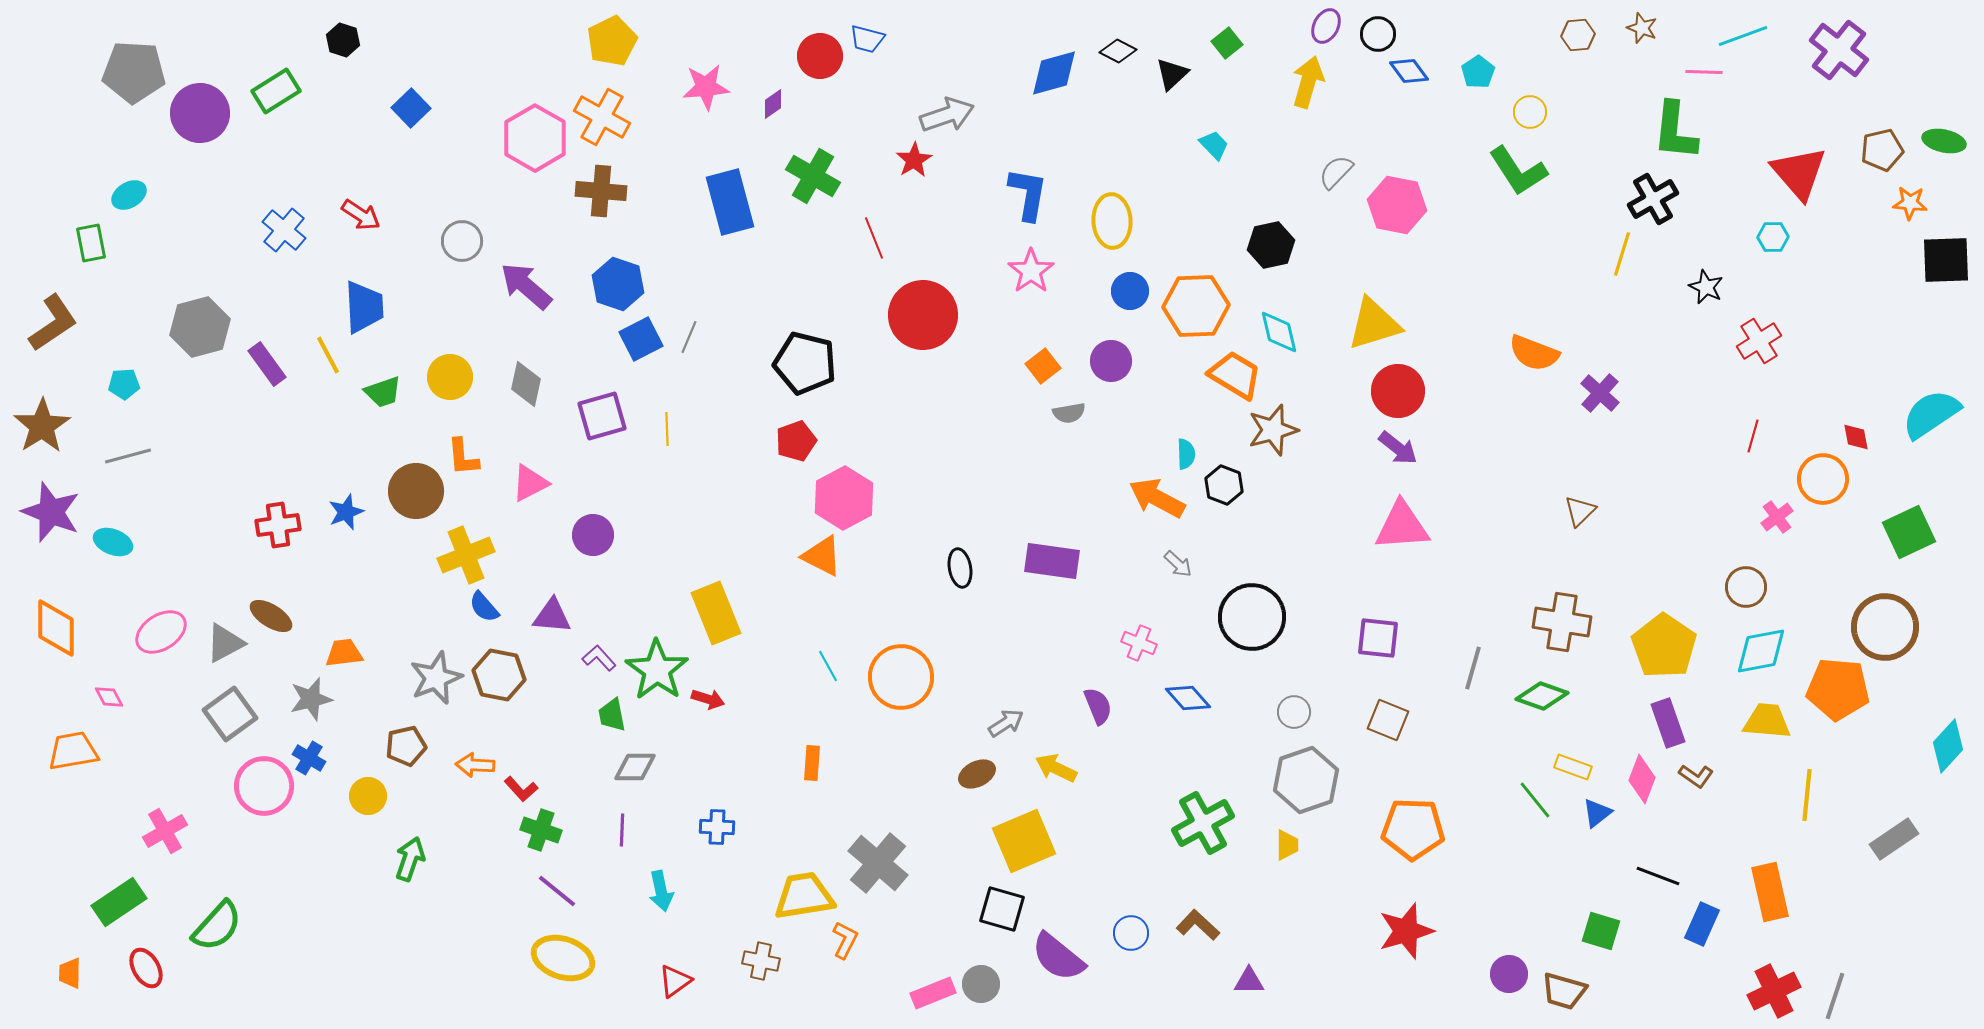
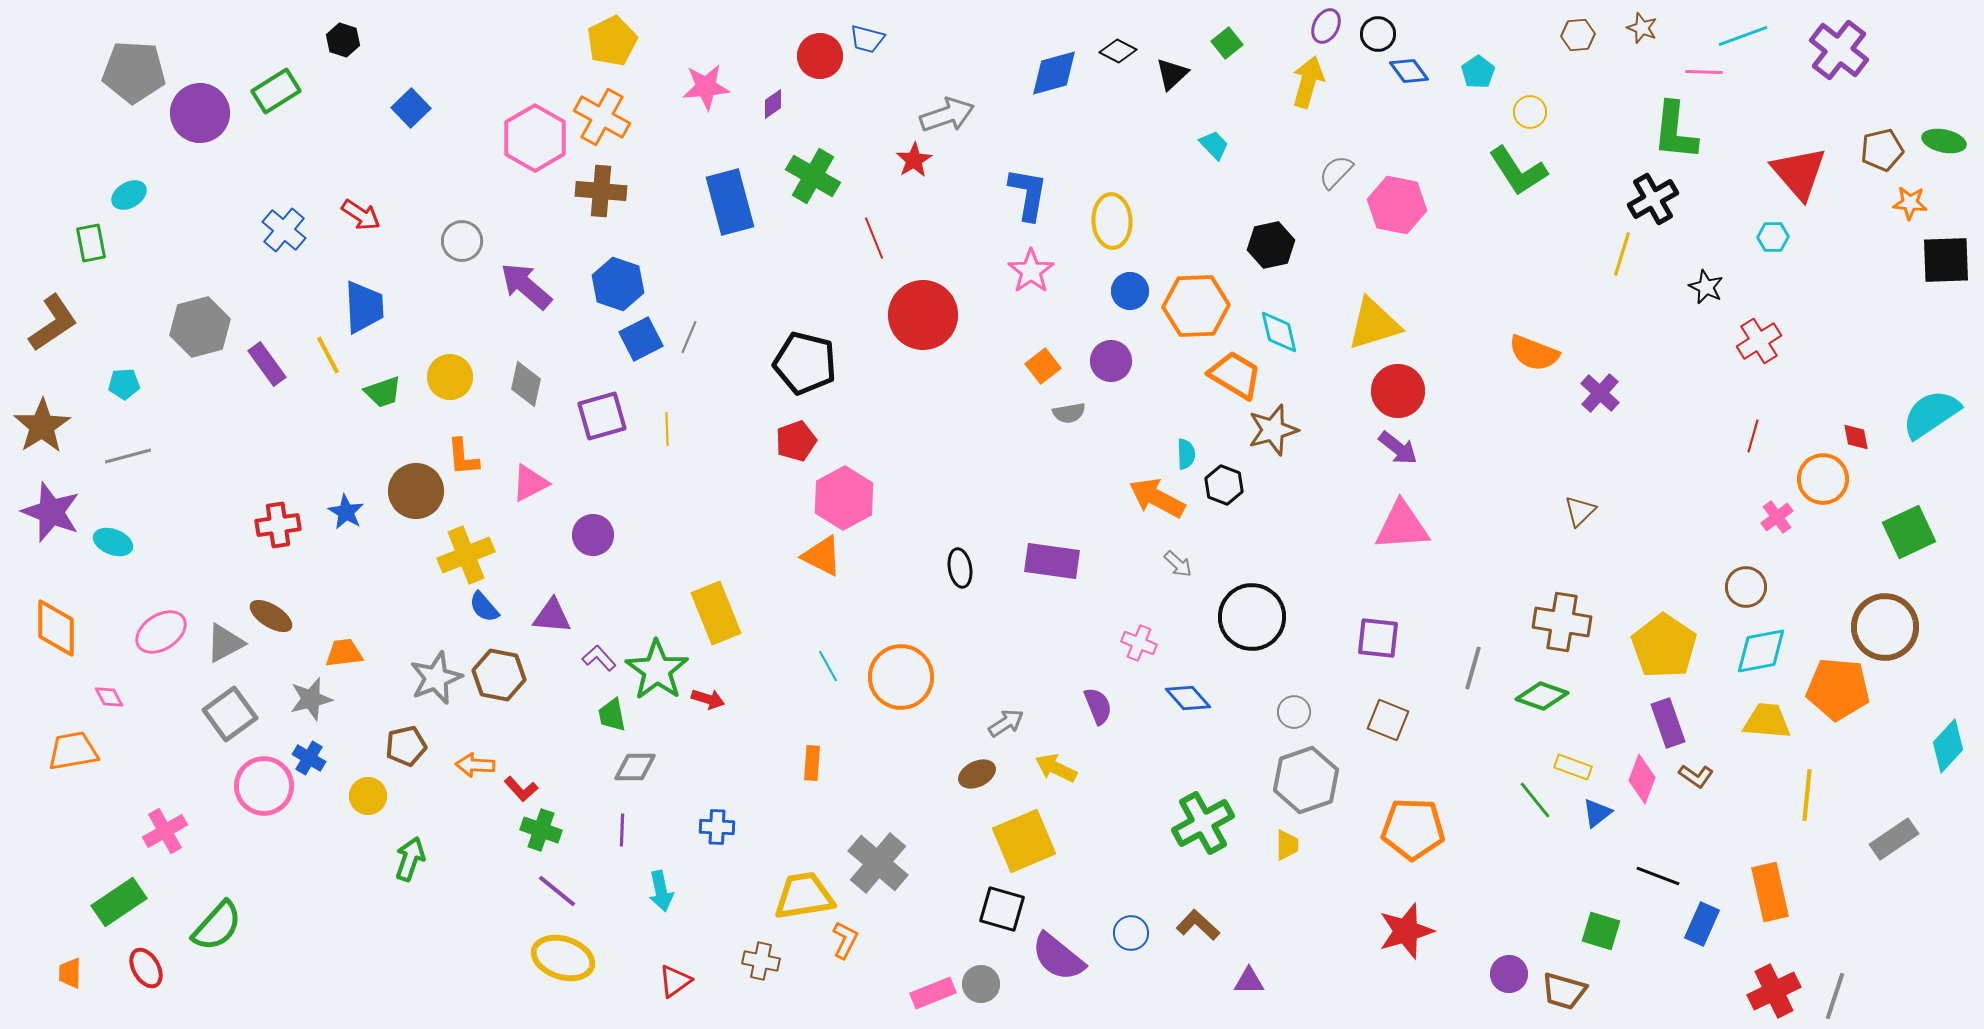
blue star at (346, 512): rotated 21 degrees counterclockwise
